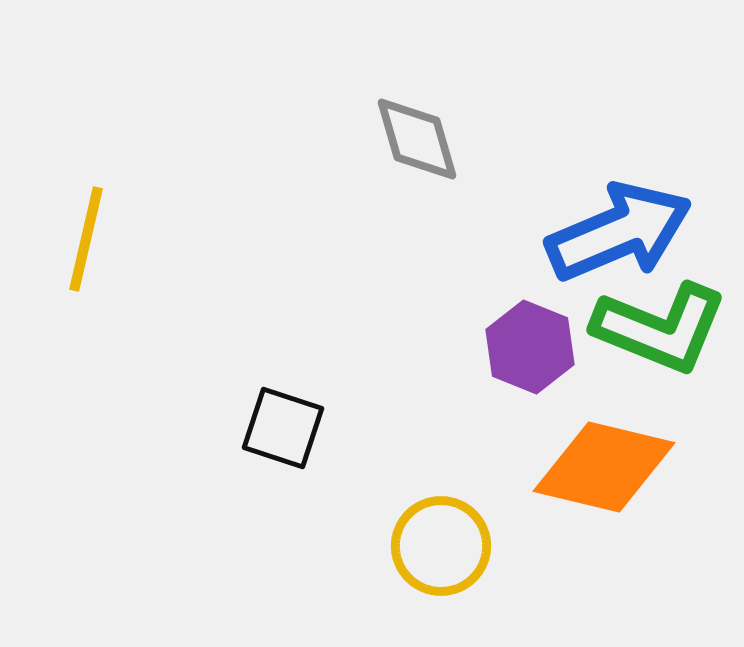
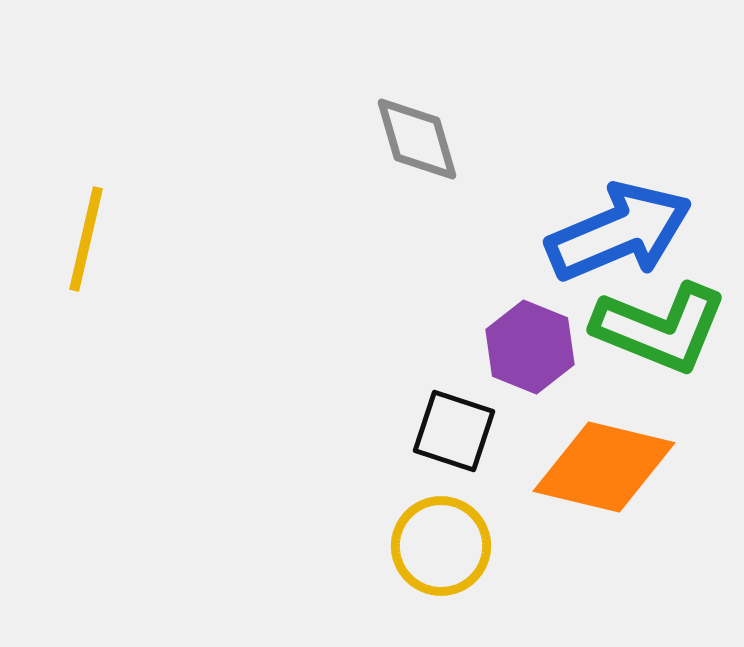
black square: moved 171 px right, 3 px down
